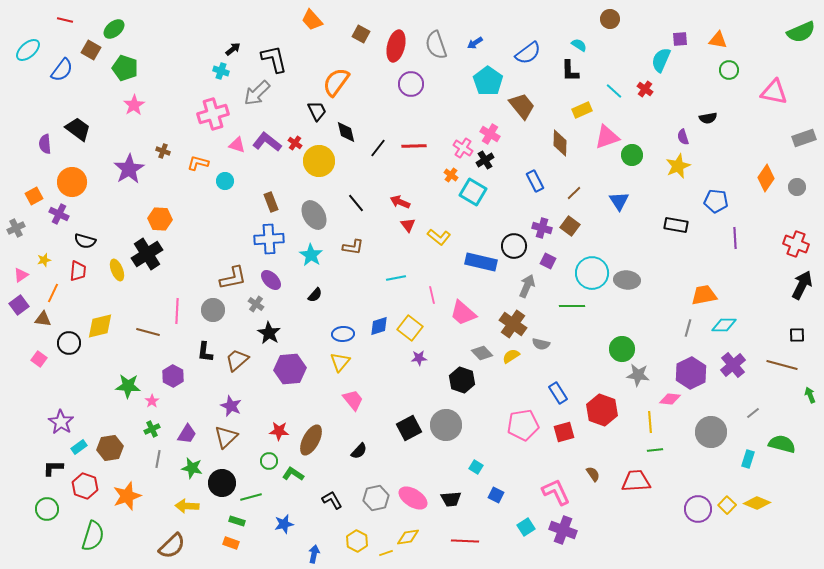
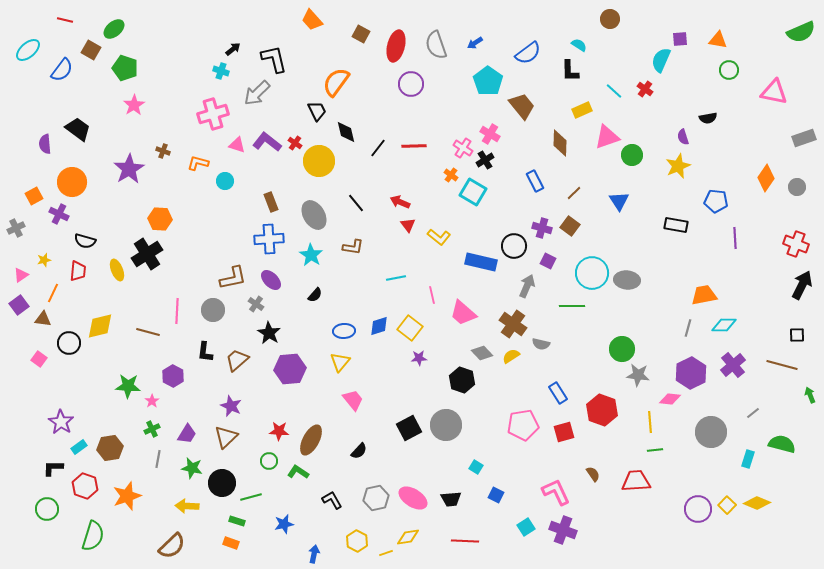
blue ellipse at (343, 334): moved 1 px right, 3 px up
green L-shape at (293, 474): moved 5 px right, 2 px up
